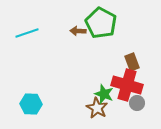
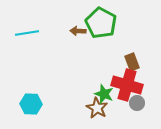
cyan line: rotated 10 degrees clockwise
